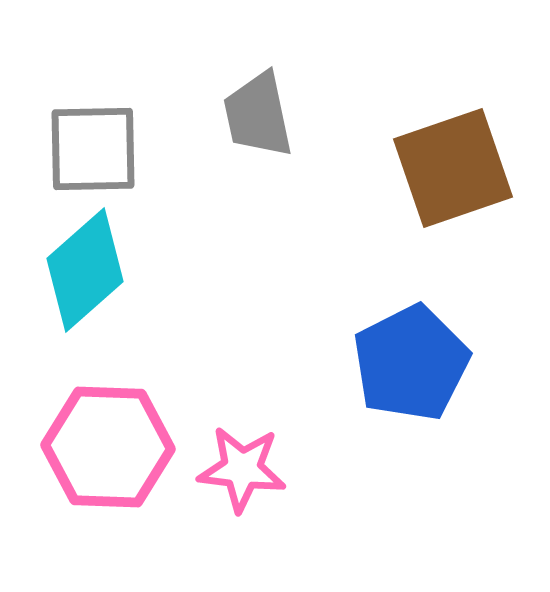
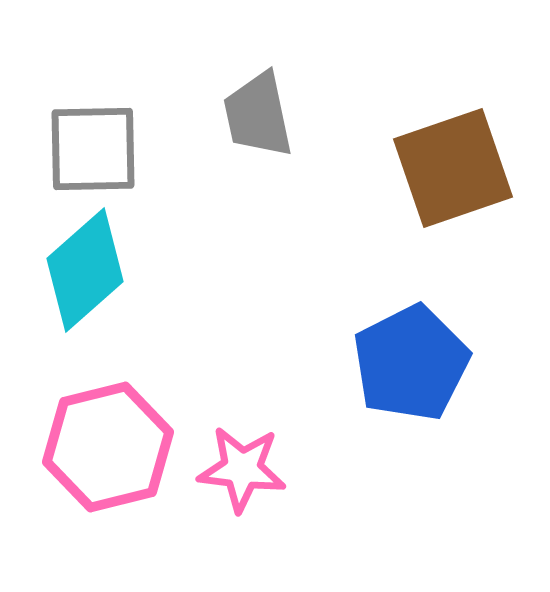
pink hexagon: rotated 16 degrees counterclockwise
